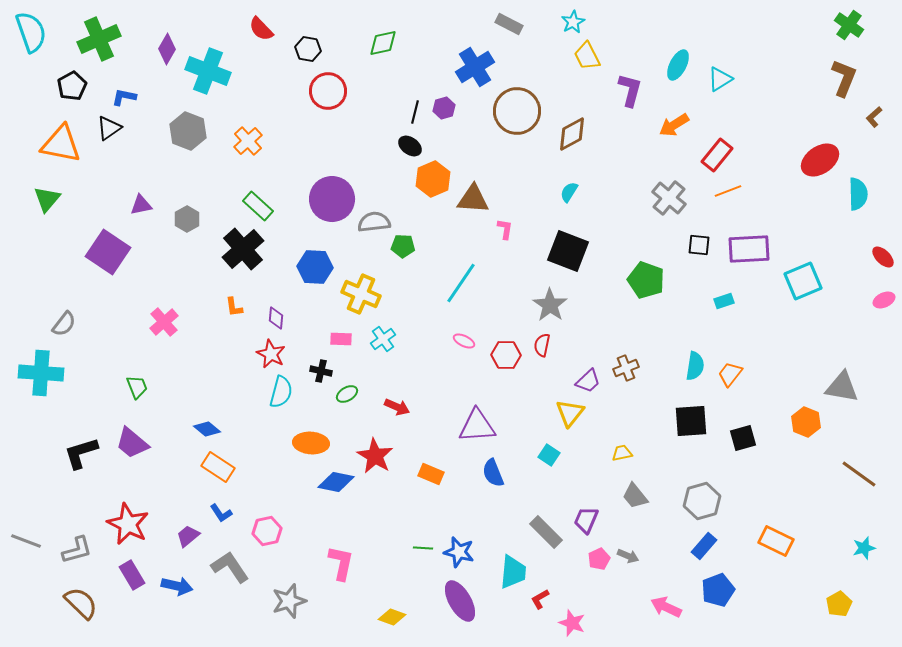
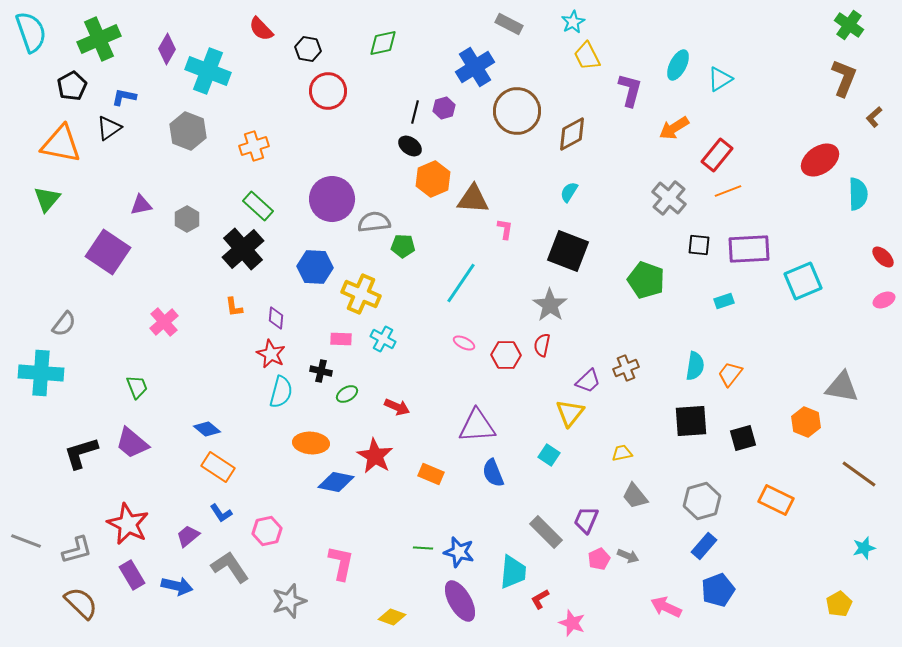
orange arrow at (674, 125): moved 3 px down
orange cross at (248, 141): moved 6 px right, 5 px down; rotated 24 degrees clockwise
cyan cross at (383, 339): rotated 25 degrees counterclockwise
pink ellipse at (464, 341): moved 2 px down
orange rectangle at (776, 541): moved 41 px up
